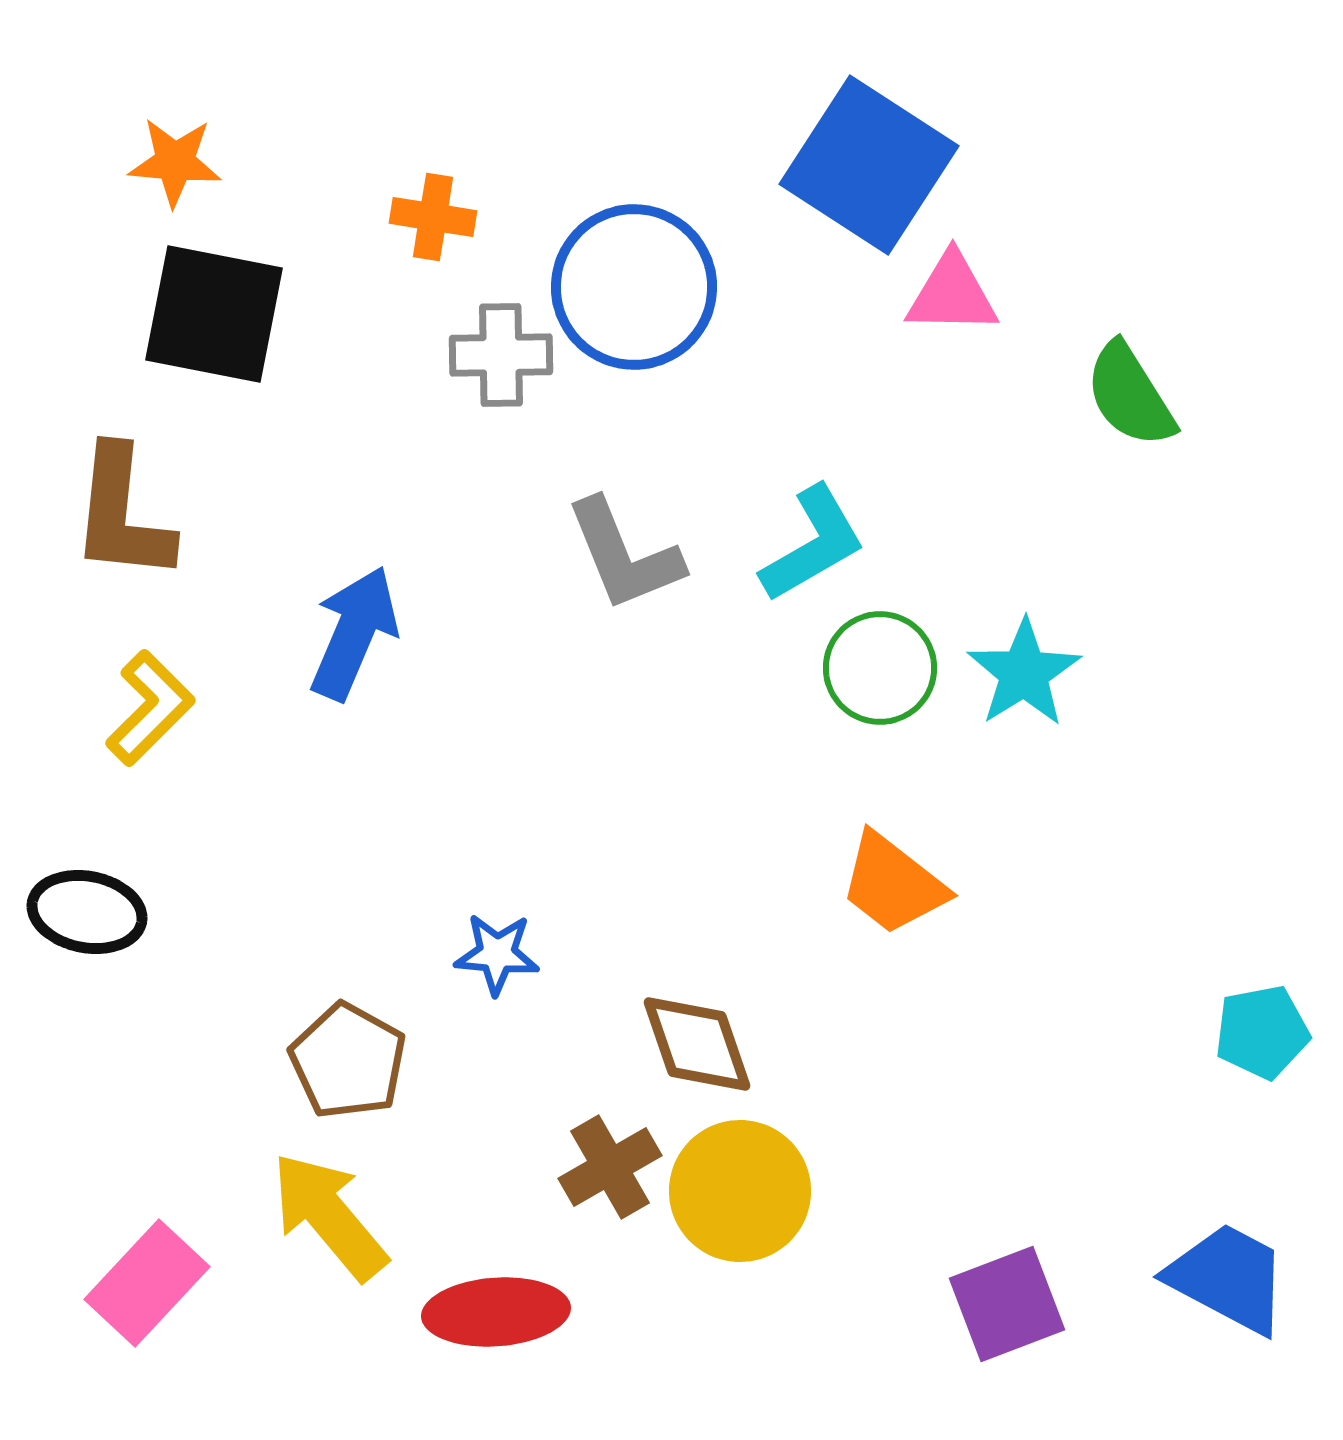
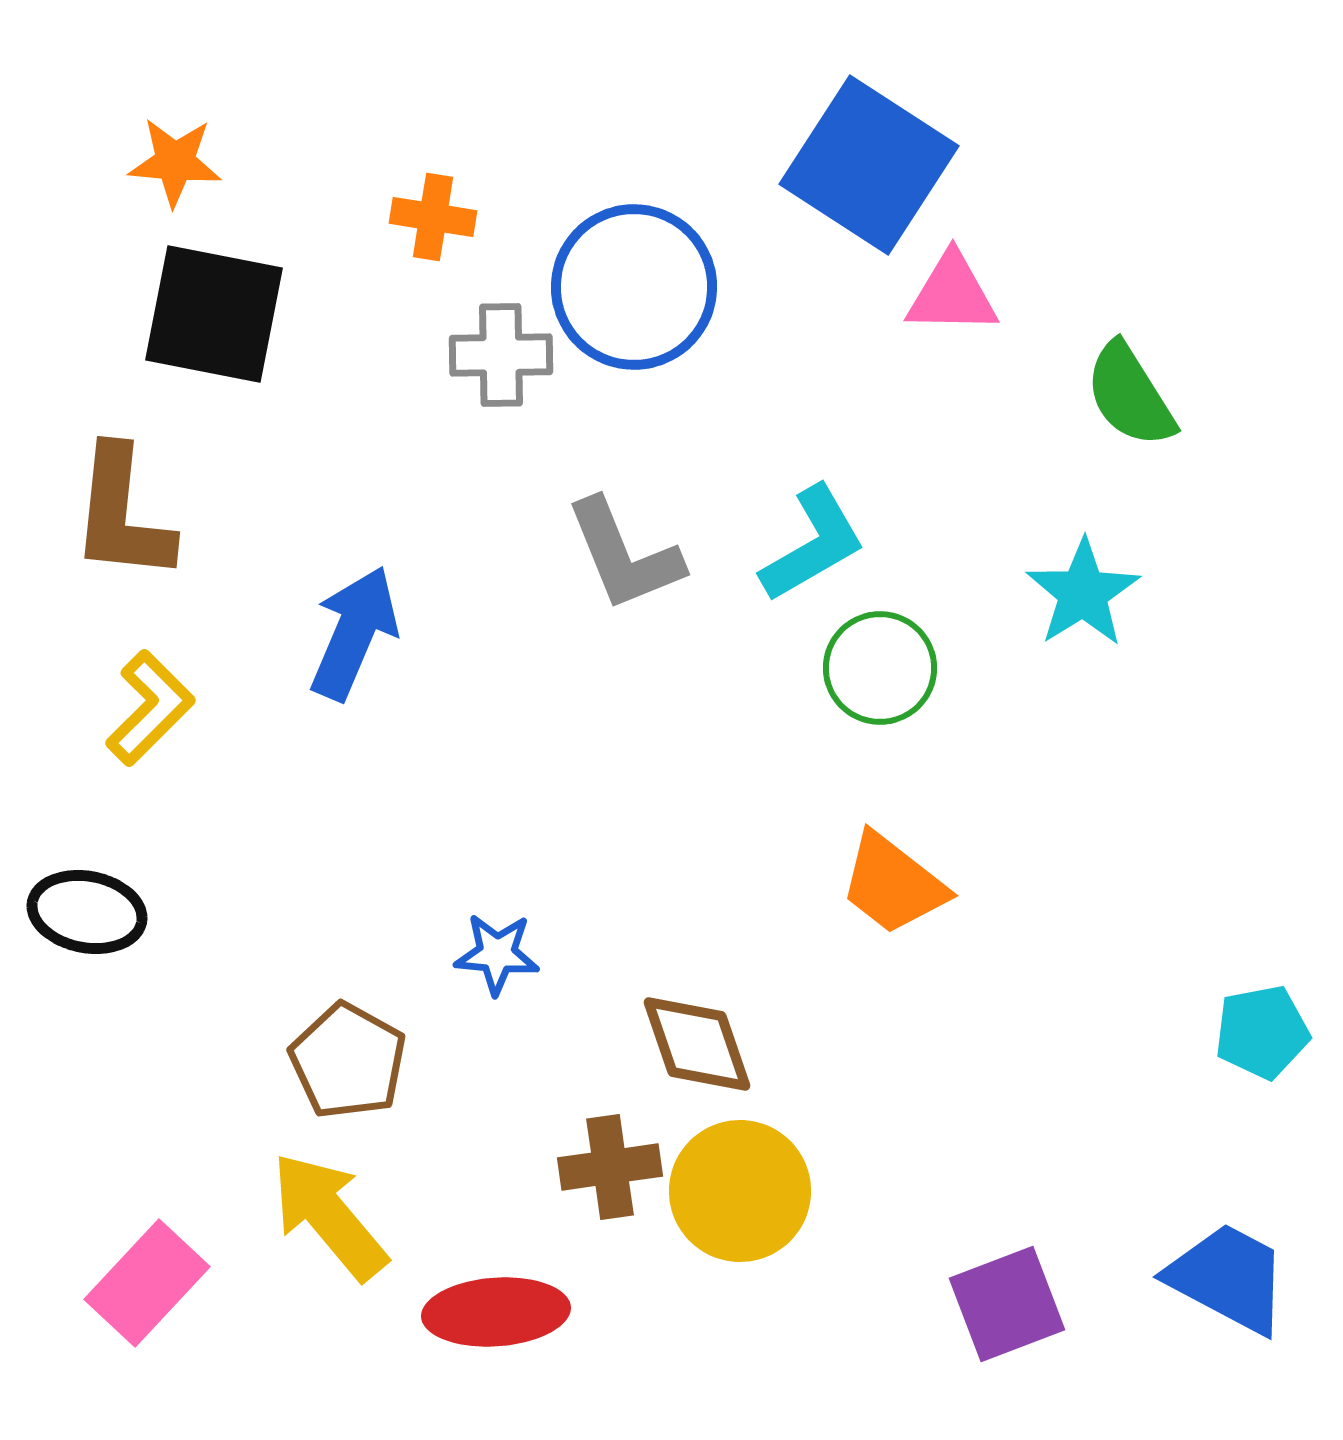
cyan star: moved 59 px right, 80 px up
brown cross: rotated 22 degrees clockwise
